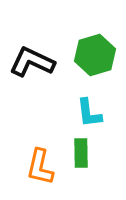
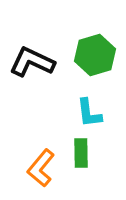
orange L-shape: moved 1 px right, 1 px down; rotated 27 degrees clockwise
